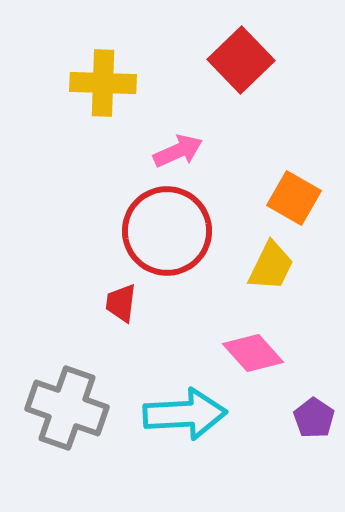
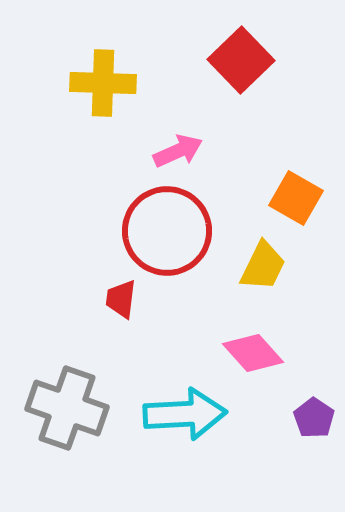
orange square: moved 2 px right
yellow trapezoid: moved 8 px left
red trapezoid: moved 4 px up
